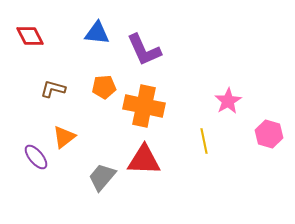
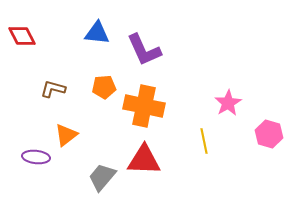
red diamond: moved 8 px left
pink star: moved 2 px down
orange triangle: moved 2 px right, 2 px up
purple ellipse: rotated 44 degrees counterclockwise
